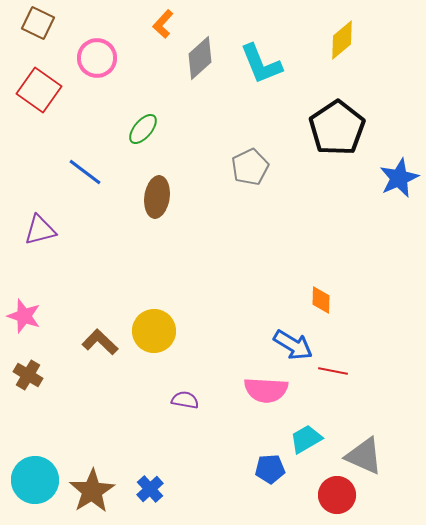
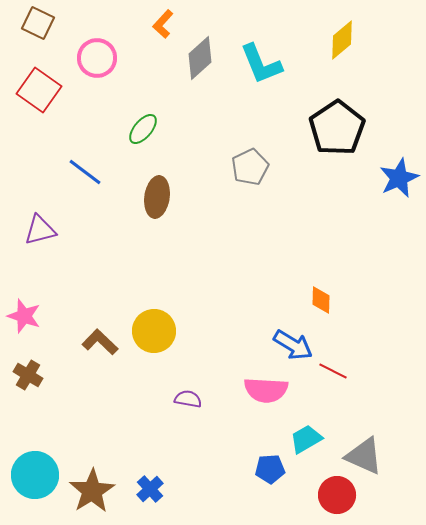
red line: rotated 16 degrees clockwise
purple semicircle: moved 3 px right, 1 px up
cyan circle: moved 5 px up
